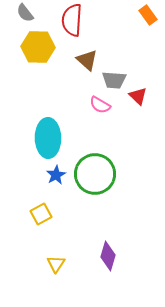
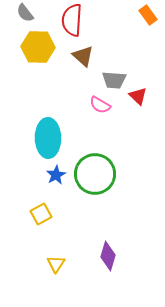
brown triangle: moved 4 px left, 4 px up
